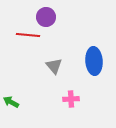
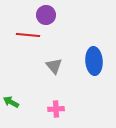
purple circle: moved 2 px up
pink cross: moved 15 px left, 10 px down
